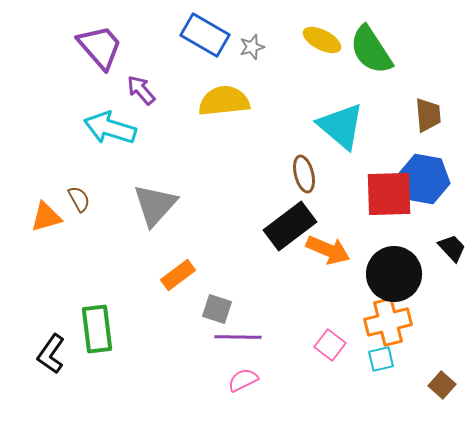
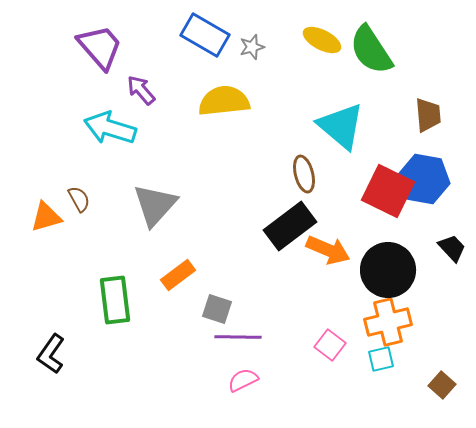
red square: moved 1 px left, 3 px up; rotated 28 degrees clockwise
black circle: moved 6 px left, 4 px up
green rectangle: moved 18 px right, 29 px up
